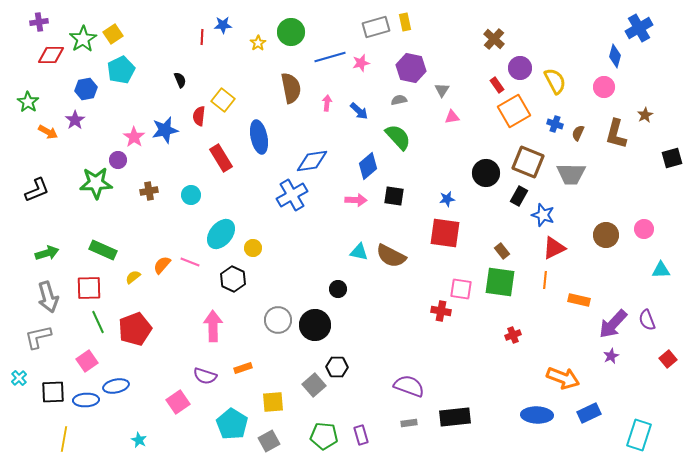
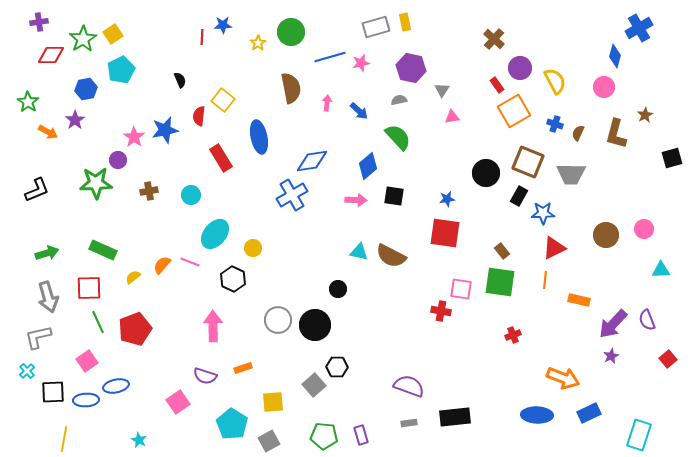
blue star at (543, 215): moved 2 px up; rotated 20 degrees counterclockwise
cyan ellipse at (221, 234): moved 6 px left
cyan cross at (19, 378): moved 8 px right, 7 px up
